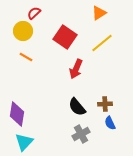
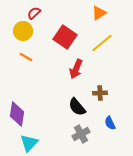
brown cross: moved 5 px left, 11 px up
cyan triangle: moved 5 px right, 1 px down
